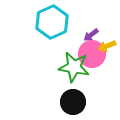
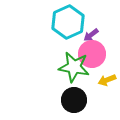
cyan hexagon: moved 16 px right
yellow arrow: moved 34 px down
black circle: moved 1 px right, 2 px up
